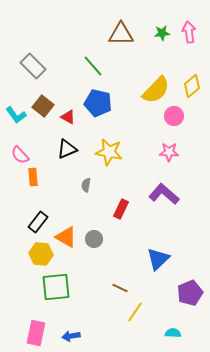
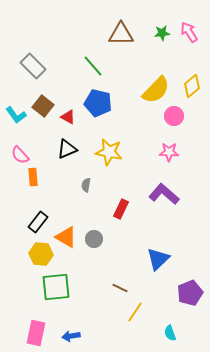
pink arrow: rotated 25 degrees counterclockwise
cyan semicircle: moved 3 px left; rotated 112 degrees counterclockwise
